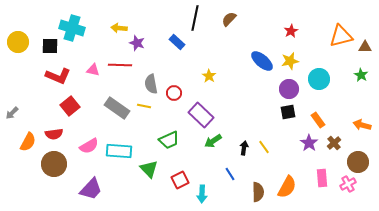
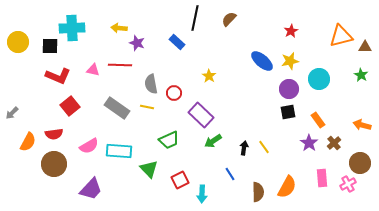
cyan cross at (72, 28): rotated 20 degrees counterclockwise
yellow line at (144, 106): moved 3 px right, 1 px down
brown circle at (358, 162): moved 2 px right, 1 px down
